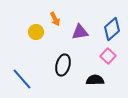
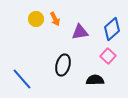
yellow circle: moved 13 px up
